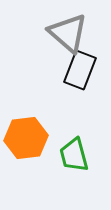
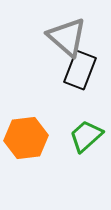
gray triangle: moved 1 px left, 4 px down
green trapezoid: moved 12 px right, 19 px up; rotated 63 degrees clockwise
